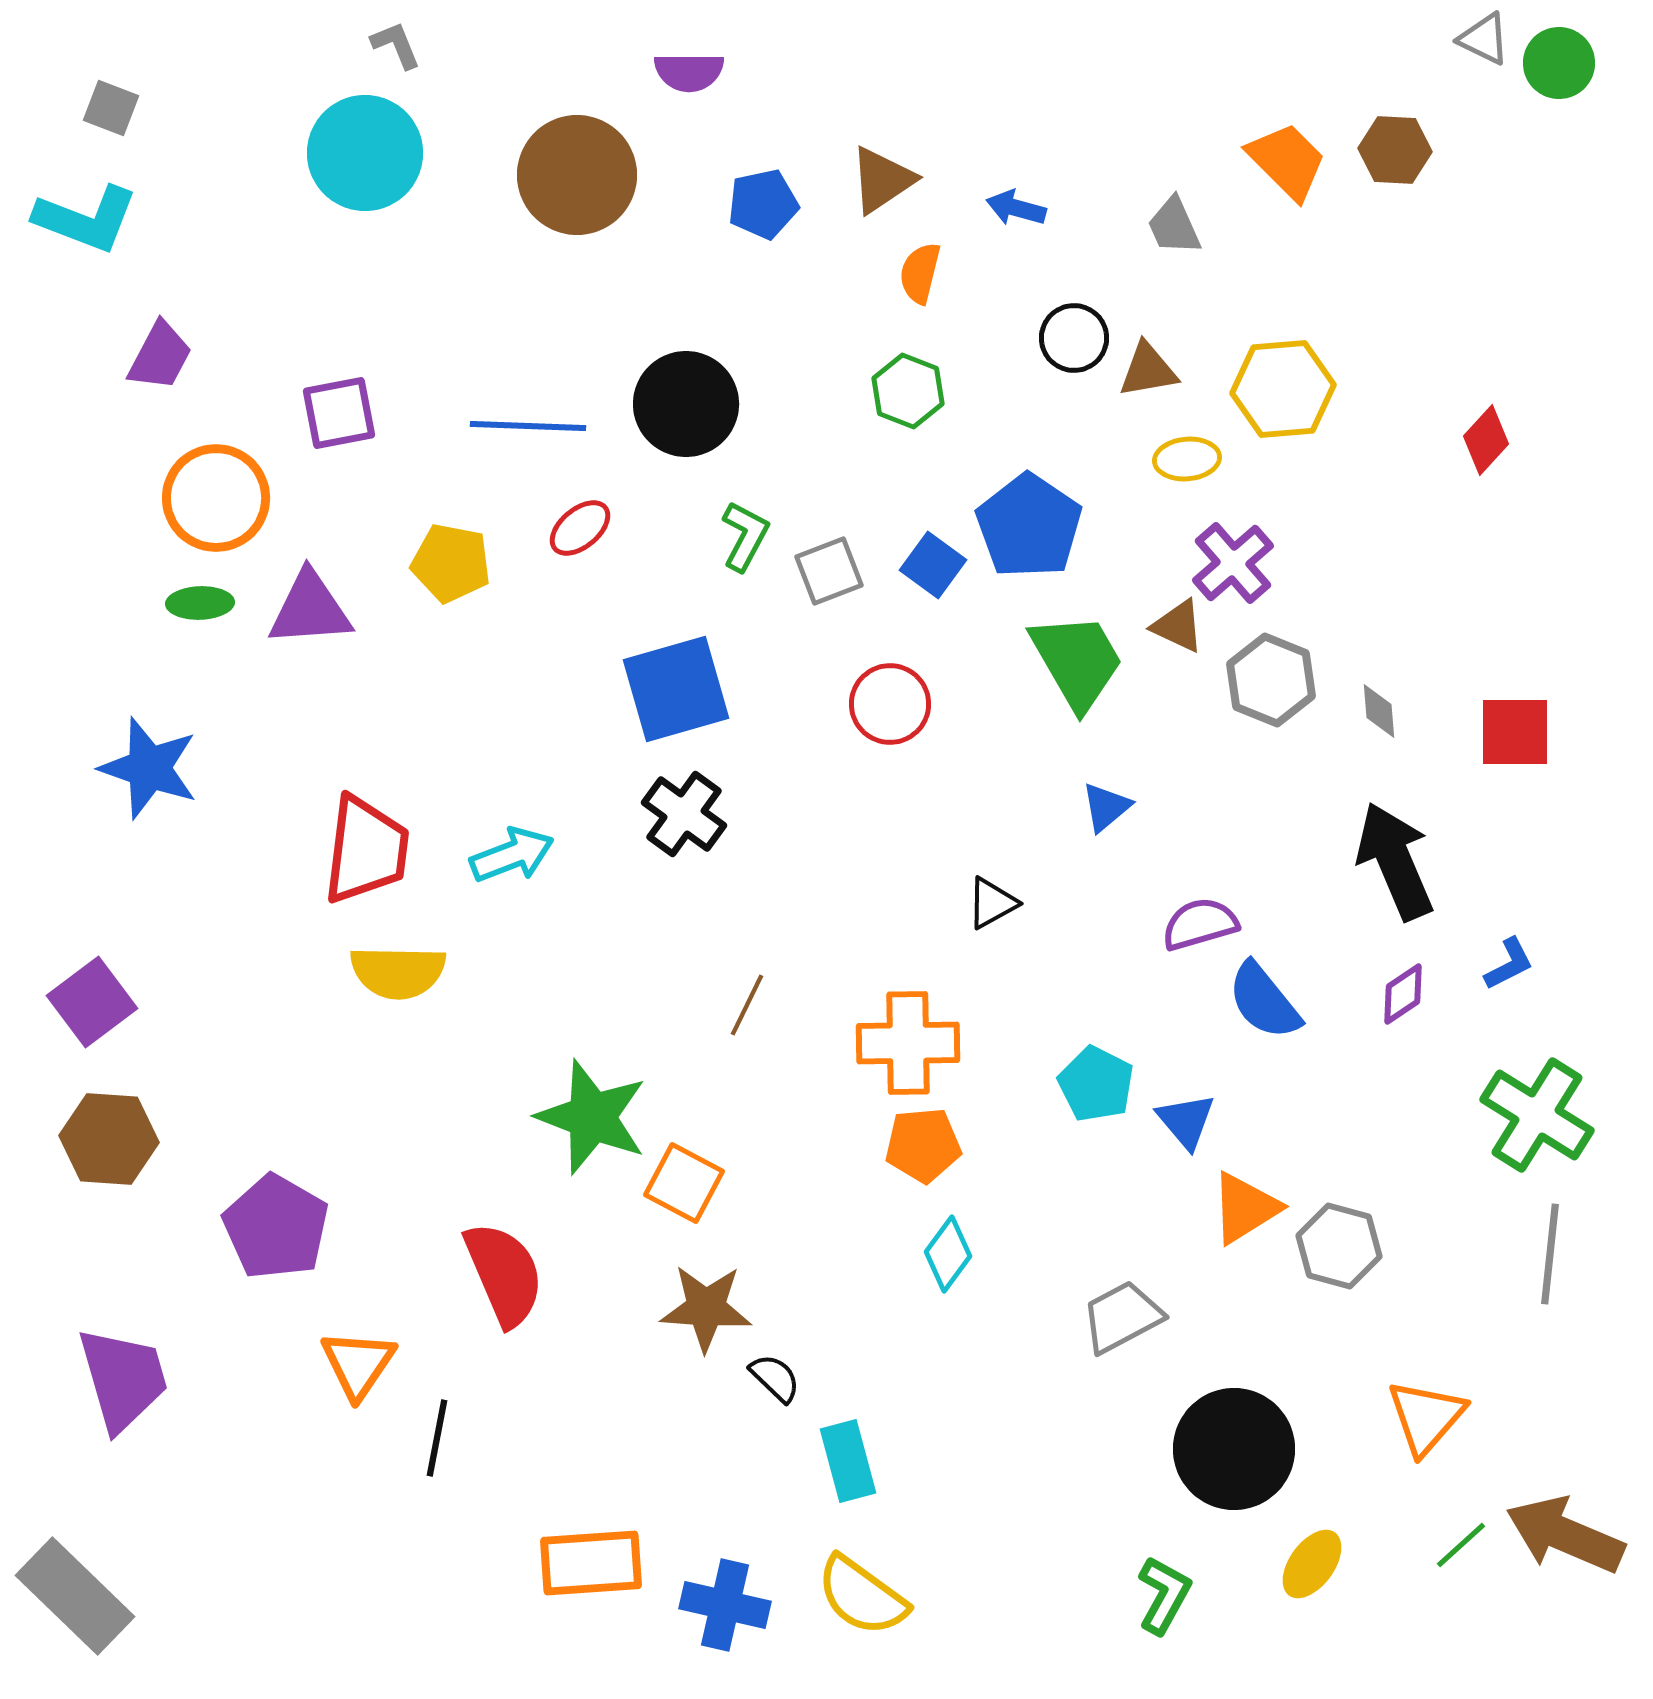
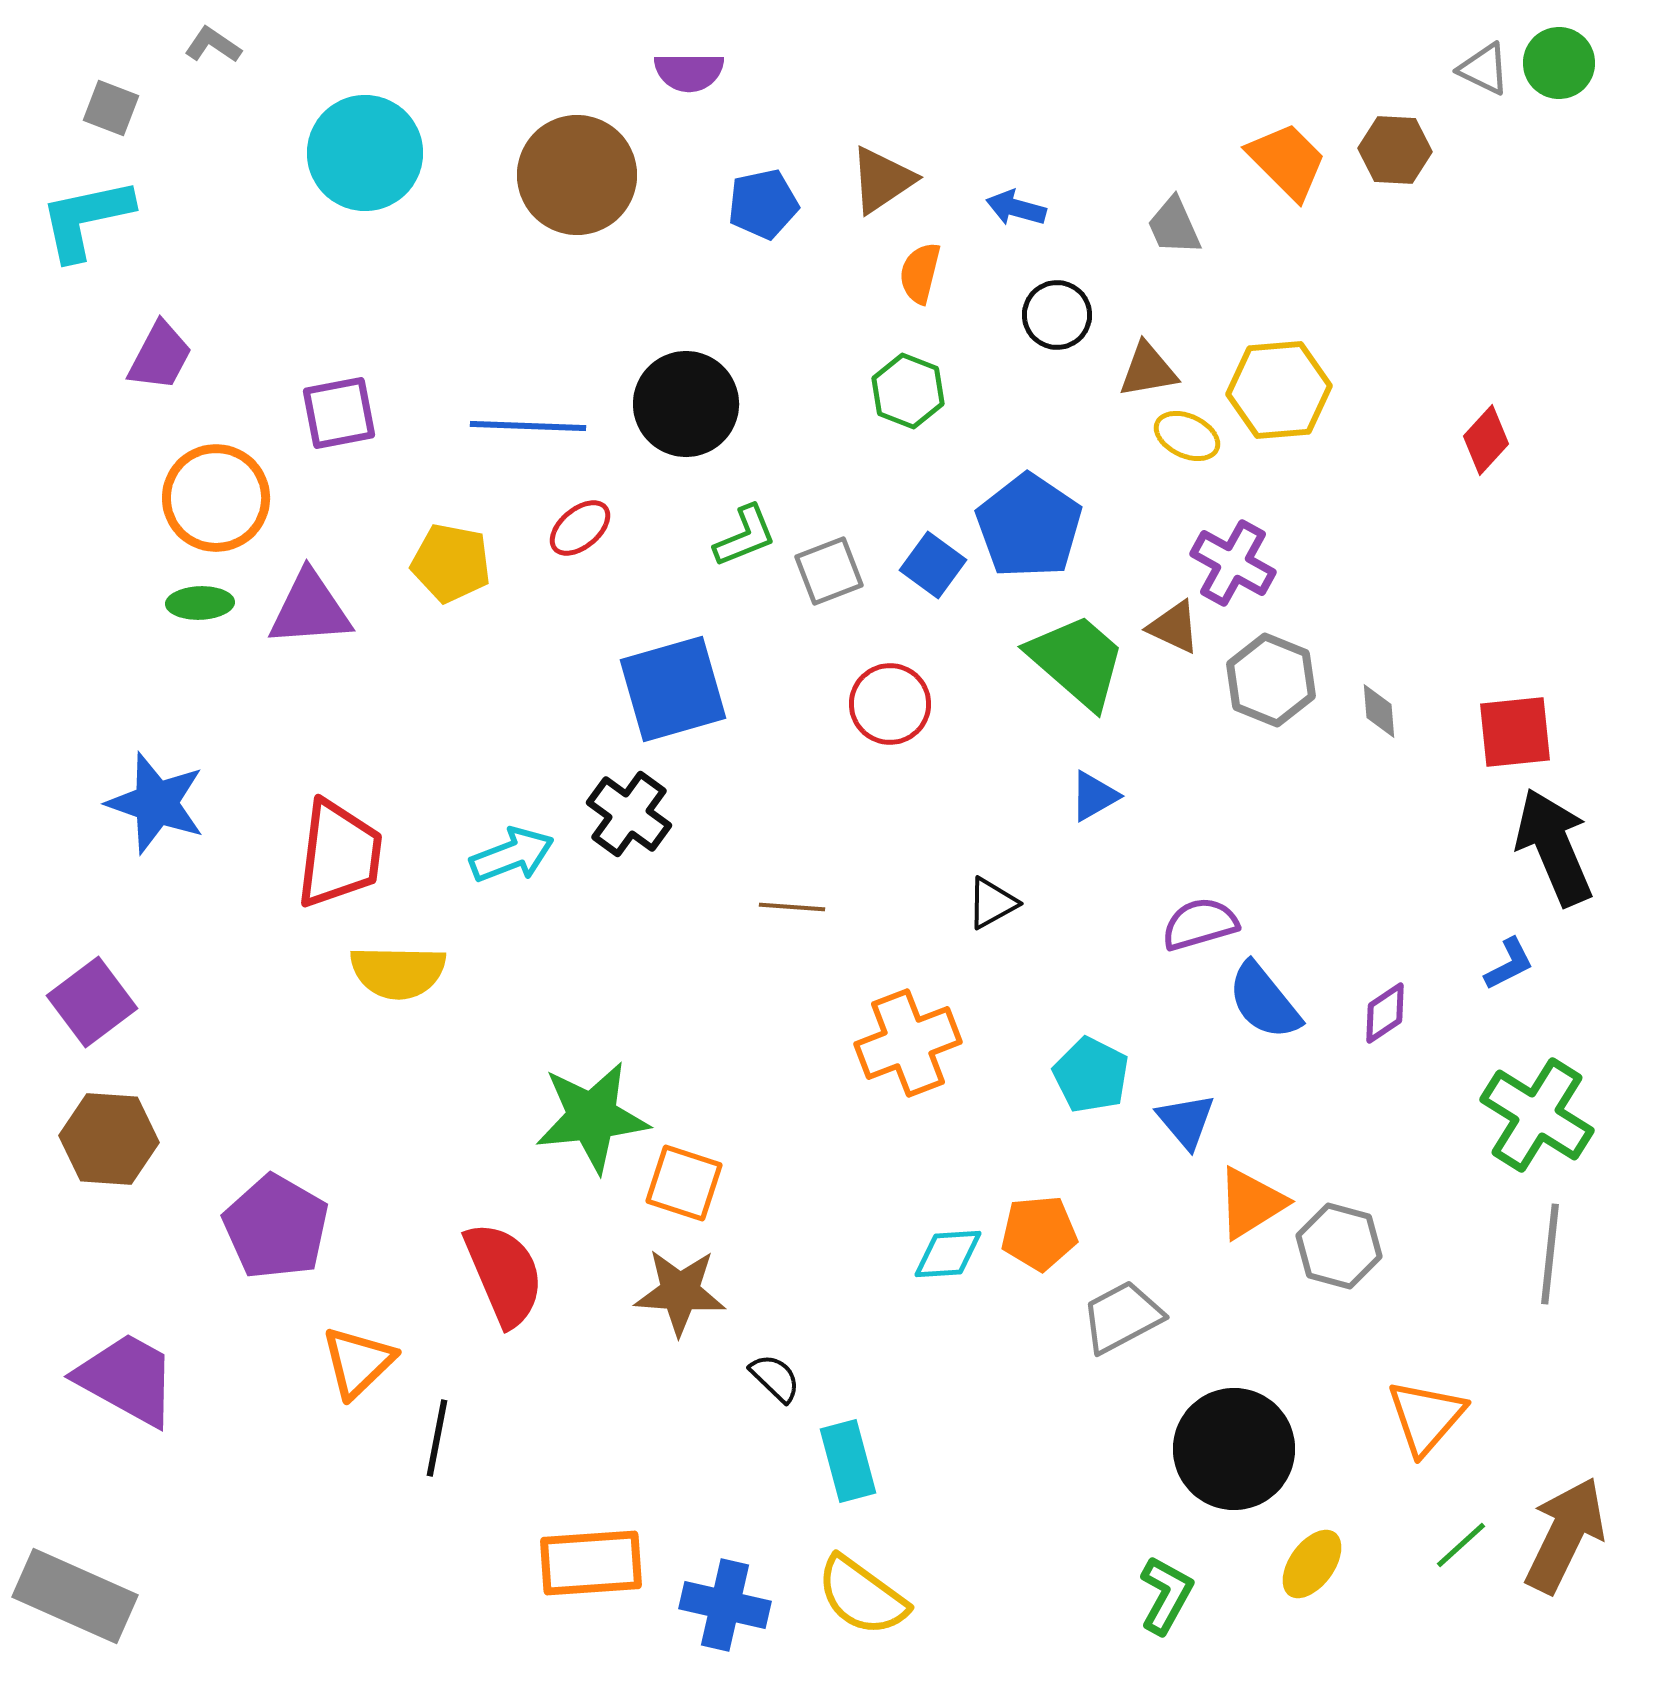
gray triangle at (1484, 39): moved 30 px down
gray L-shape at (396, 45): moved 183 px left; rotated 34 degrees counterclockwise
cyan L-shape at (86, 219): rotated 147 degrees clockwise
black circle at (1074, 338): moved 17 px left, 23 px up
yellow hexagon at (1283, 389): moved 4 px left, 1 px down
yellow ellipse at (1187, 459): moved 23 px up; rotated 30 degrees clockwise
green L-shape at (745, 536): rotated 40 degrees clockwise
purple cross at (1233, 563): rotated 20 degrees counterclockwise
brown triangle at (1178, 626): moved 4 px left, 1 px down
green trapezoid at (1077, 661): rotated 19 degrees counterclockwise
blue square at (676, 689): moved 3 px left
red square at (1515, 732): rotated 6 degrees counterclockwise
blue star at (149, 768): moved 7 px right, 35 px down
blue triangle at (1106, 807): moved 12 px left, 11 px up; rotated 10 degrees clockwise
black cross at (684, 814): moved 55 px left
red trapezoid at (366, 850): moved 27 px left, 4 px down
black arrow at (1395, 861): moved 159 px right, 14 px up
purple diamond at (1403, 994): moved 18 px left, 19 px down
brown line at (747, 1005): moved 45 px right, 98 px up; rotated 68 degrees clockwise
orange cross at (908, 1043): rotated 20 degrees counterclockwise
cyan pentagon at (1096, 1084): moved 5 px left, 9 px up
green star at (592, 1117): rotated 27 degrees counterclockwise
orange pentagon at (923, 1145): moved 116 px right, 88 px down
orange square at (684, 1183): rotated 10 degrees counterclockwise
orange triangle at (1245, 1208): moved 6 px right, 5 px up
cyan diamond at (948, 1254): rotated 50 degrees clockwise
brown star at (706, 1308): moved 26 px left, 16 px up
orange triangle at (358, 1364): moved 2 px up; rotated 12 degrees clockwise
purple trapezoid at (123, 1379): moved 4 px right; rotated 45 degrees counterclockwise
brown arrow at (1565, 1535): rotated 93 degrees clockwise
green L-shape at (1164, 1595): moved 2 px right
gray rectangle at (75, 1596): rotated 20 degrees counterclockwise
